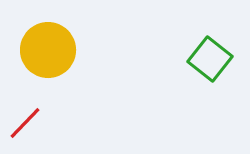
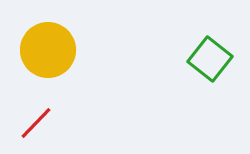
red line: moved 11 px right
